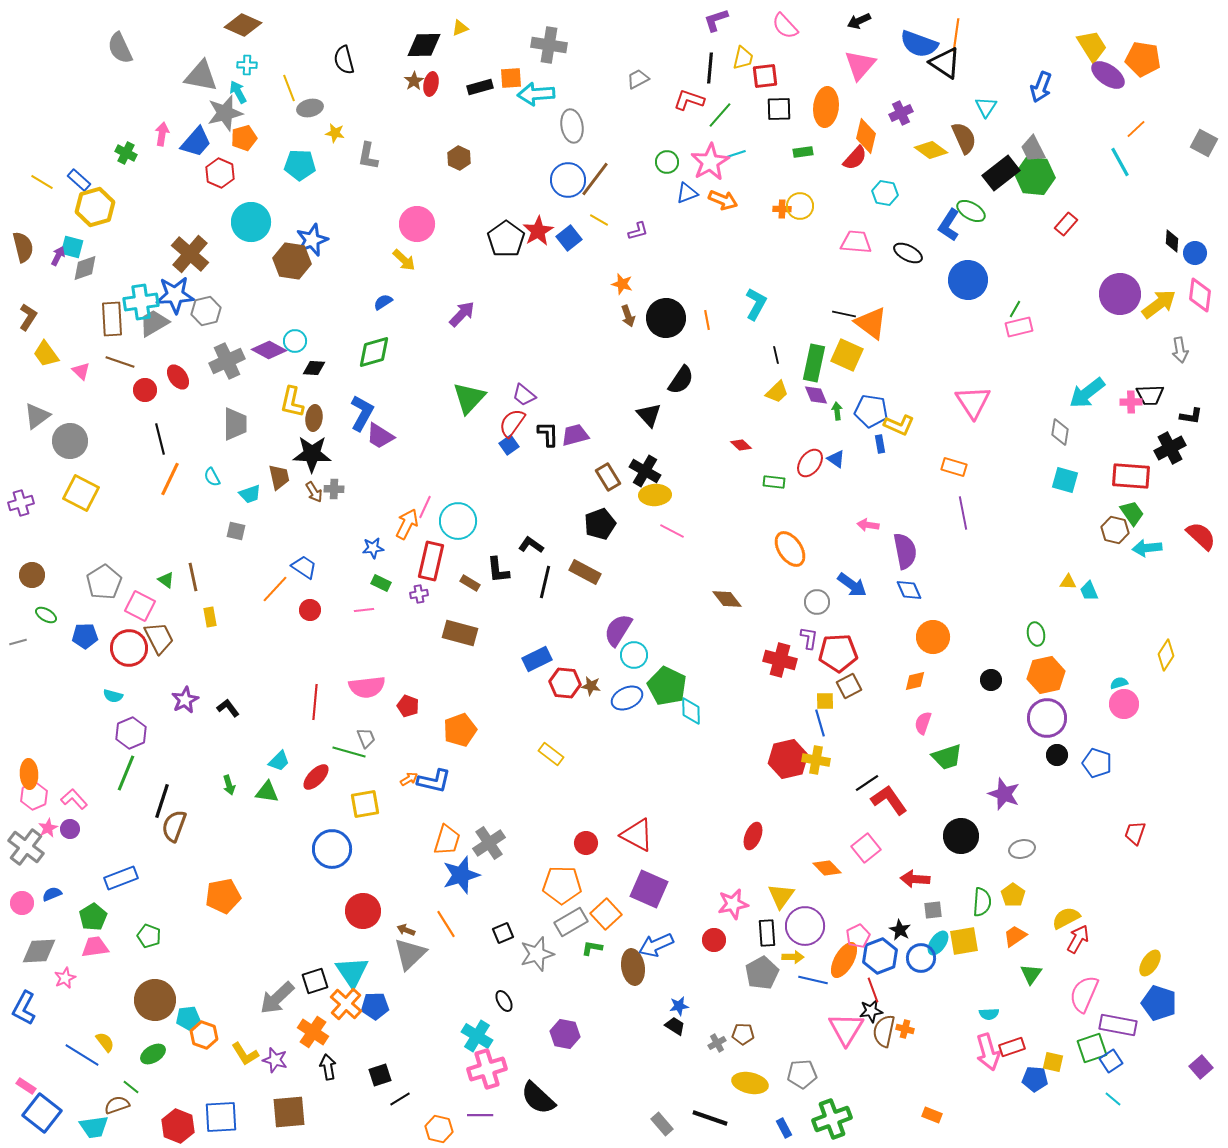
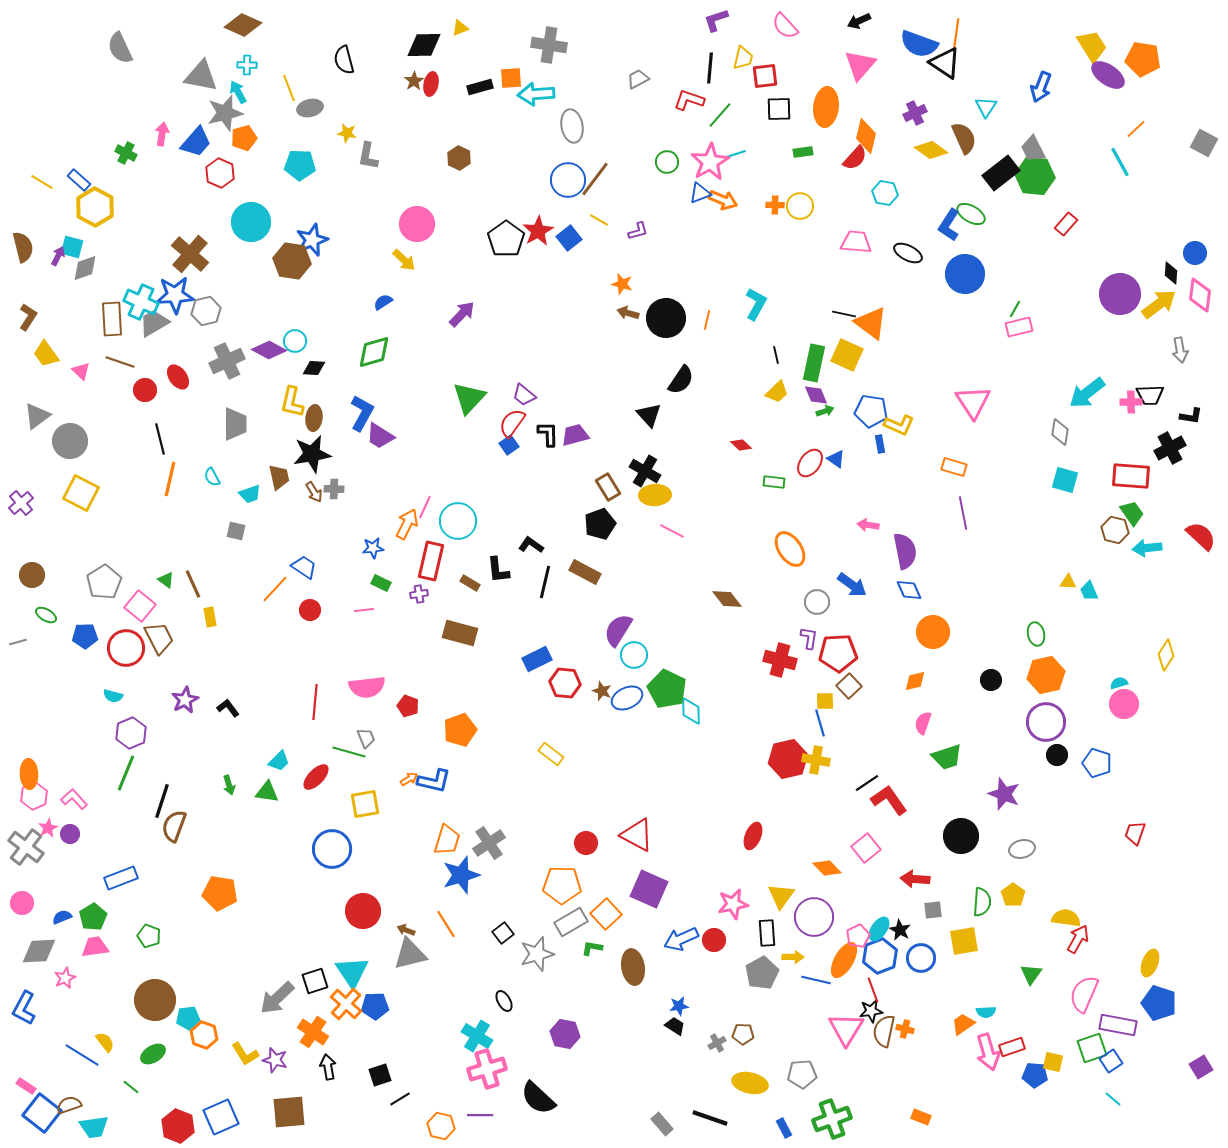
purple cross at (901, 113): moved 14 px right
yellow star at (335, 133): moved 12 px right
blue triangle at (687, 193): moved 13 px right
yellow hexagon at (95, 207): rotated 15 degrees counterclockwise
orange cross at (782, 209): moved 7 px left, 4 px up
green ellipse at (971, 211): moved 3 px down
black diamond at (1172, 241): moved 1 px left, 32 px down
blue circle at (968, 280): moved 3 px left, 6 px up
cyan cross at (141, 302): rotated 32 degrees clockwise
brown arrow at (628, 316): moved 3 px up; rotated 125 degrees clockwise
orange line at (707, 320): rotated 24 degrees clockwise
green arrow at (837, 411): moved 12 px left; rotated 78 degrees clockwise
black star at (312, 454): rotated 12 degrees counterclockwise
brown rectangle at (608, 477): moved 10 px down
orange line at (170, 479): rotated 12 degrees counterclockwise
purple cross at (21, 503): rotated 25 degrees counterclockwise
brown line at (193, 577): moved 7 px down; rotated 12 degrees counterclockwise
pink square at (140, 606): rotated 12 degrees clockwise
orange circle at (933, 637): moved 5 px up
red circle at (129, 648): moved 3 px left
brown star at (591, 686): moved 11 px right, 5 px down; rotated 12 degrees clockwise
green pentagon at (667, 686): moved 3 px down
brown square at (849, 686): rotated 15 degrees counterclockwise
purple circle at (1047, 718): moved 1 px left, 4 px down
purple circle at (70, 829): moved 5 px down
blue semicircle at (52, 894): moved 10 px right, 23 px down
orange pentagon at (223, 896): moved 3 px left, 3 px up; rotated 20 degrees clockwise
yellow semicircle at (1066, 918): rotated 36 degrees clockwise
purple circle at (805, 926): moved 9 px right, 9 px up
black square at (503, 933): rotated 15 degrees counterclockwise
orange trapezoid at (1015, 936): moved 52 px left, 88 px down
cyan ellipse at (938, 943): moved 59 px left, 14 px up
blue arrow at (656, 945): moved 25 px right, 6 px up
gray triangle at (410, 954): rotated 30 degrees clockwise
yellow ellipse at (1150, 963): rotated 12 degrees counterclockwise
blue line at (813, 980): moved 3 px right
cyan semicircle at (989, 1014): moved 3 px left, 2 px up
purple square at (1201, 1067): rotated 10 degrees clockwise
blue pentagon at (1035, 1079): moved 4 px up
brown semicircle at (117, 1105): moved 48 px left
orange rectangle at (932, 1115): moved 11 px left, 2 px down
blue square at (221, 1117): rotated 21 degrees counterclockwise
orange hexagon at (439, 1129): moved 2 px right, 3 px up
